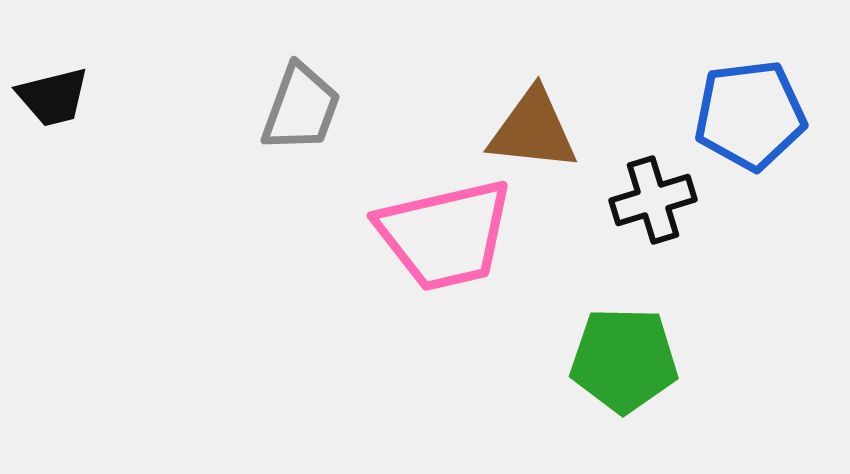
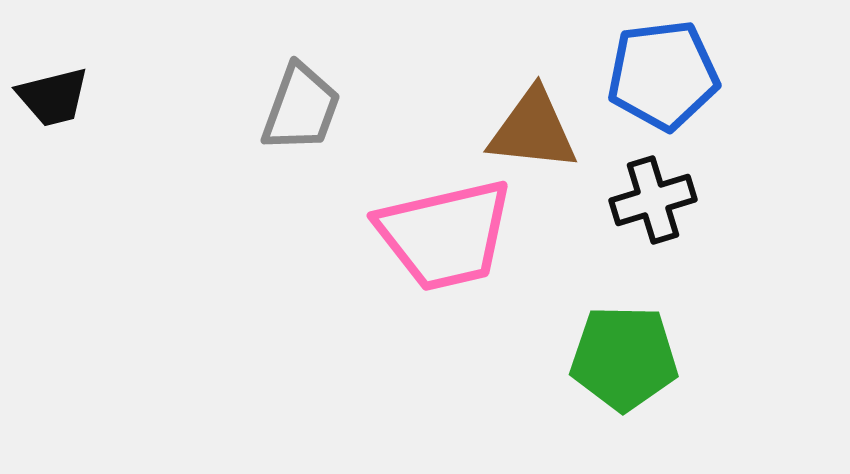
blue pentagon: moved 87 px left, 40 px up
green pentagon: moved 2 px up
